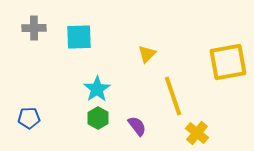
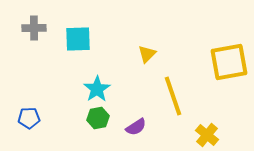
cyan square: moved 1 px left, 2 px down
yellow square: moved 1 px right
green hexagon: rotated 20 degrees clockwise
purple semicircle: moved 1 px left, 1 px down; rotated 95 degrees clockwise
yellow cross: moved 10 px right, 2 px down
